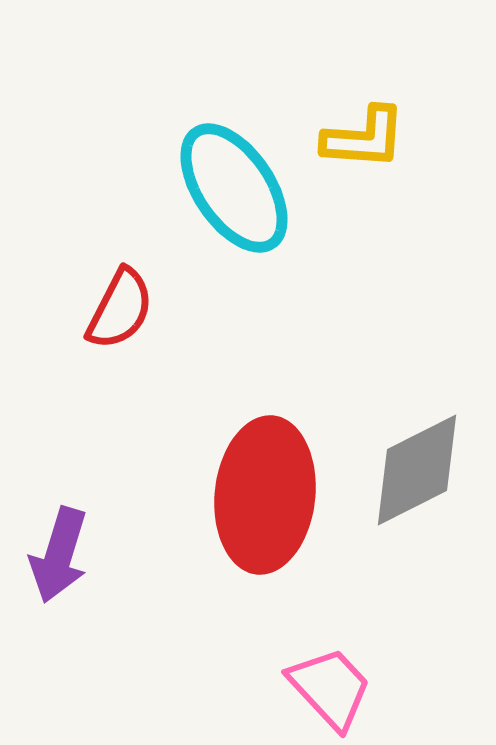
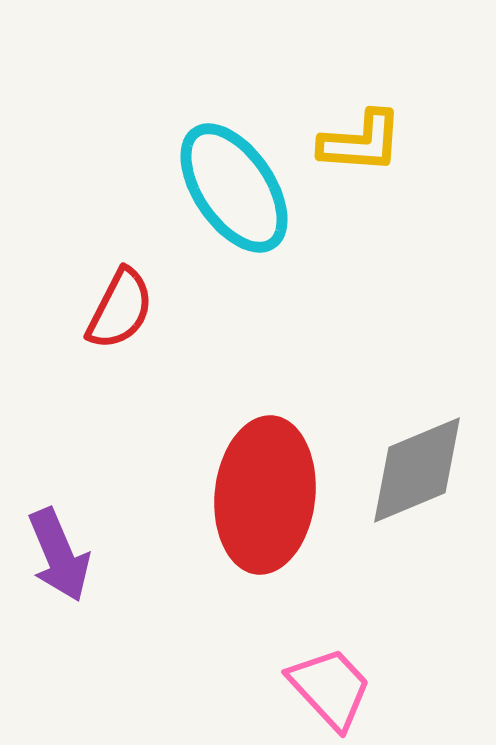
yellow L-shape: moved 3 px left, 4 px down
gray diamond: rotated 4 degrees clockwise
purple arrow: rotated 40 degrees counterclockwise
